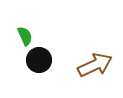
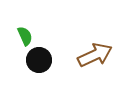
brown arrow: moved 10 px up
